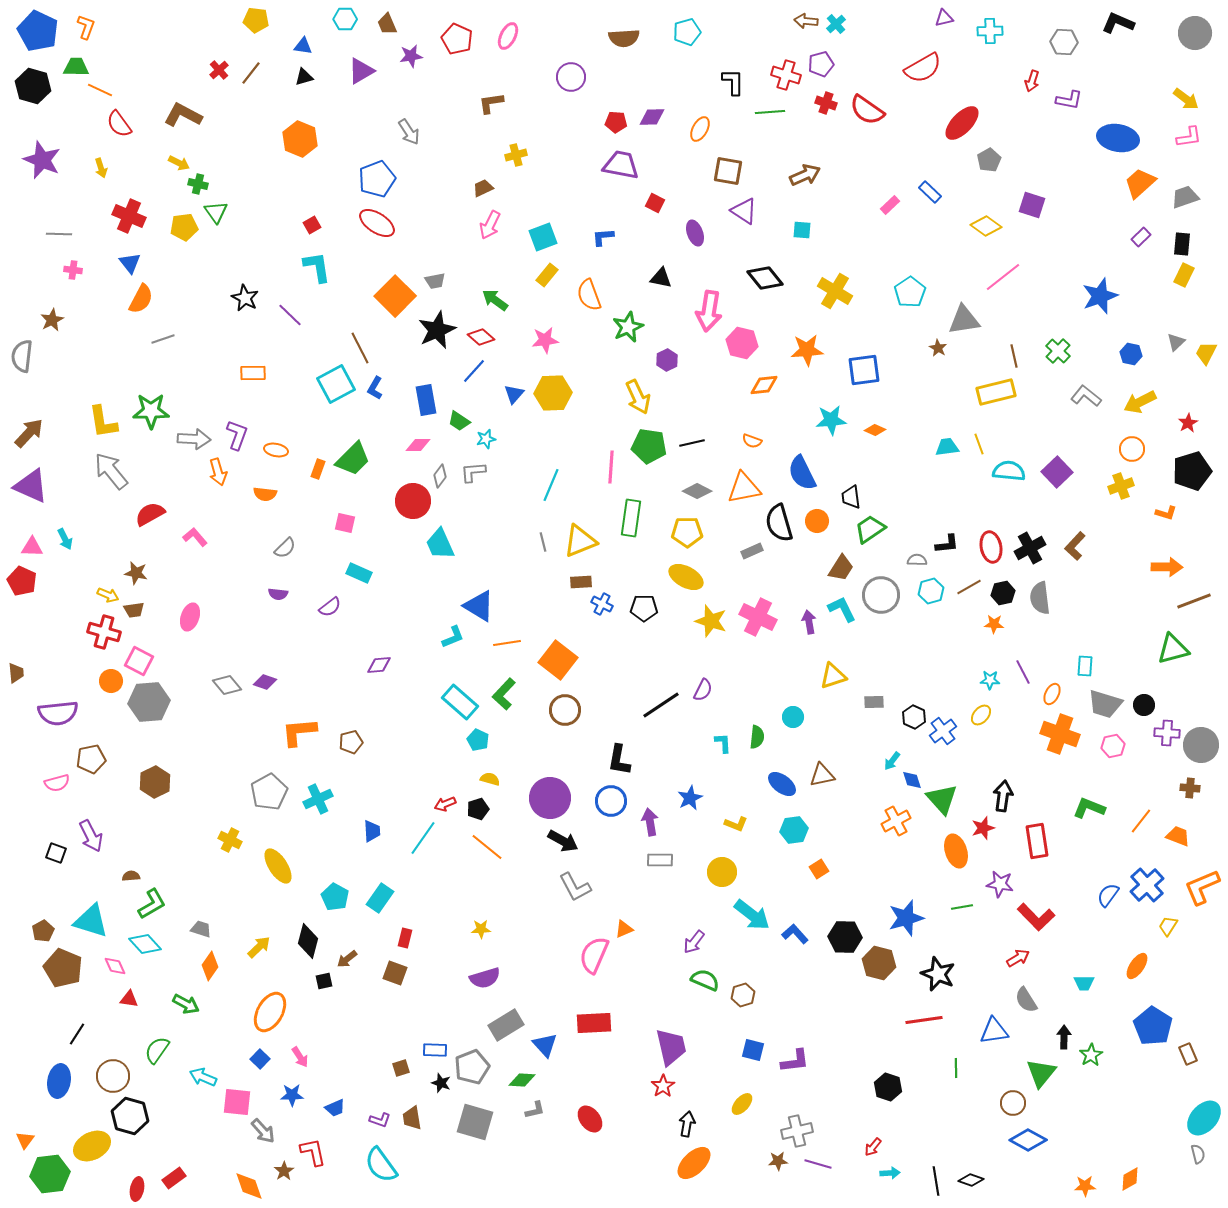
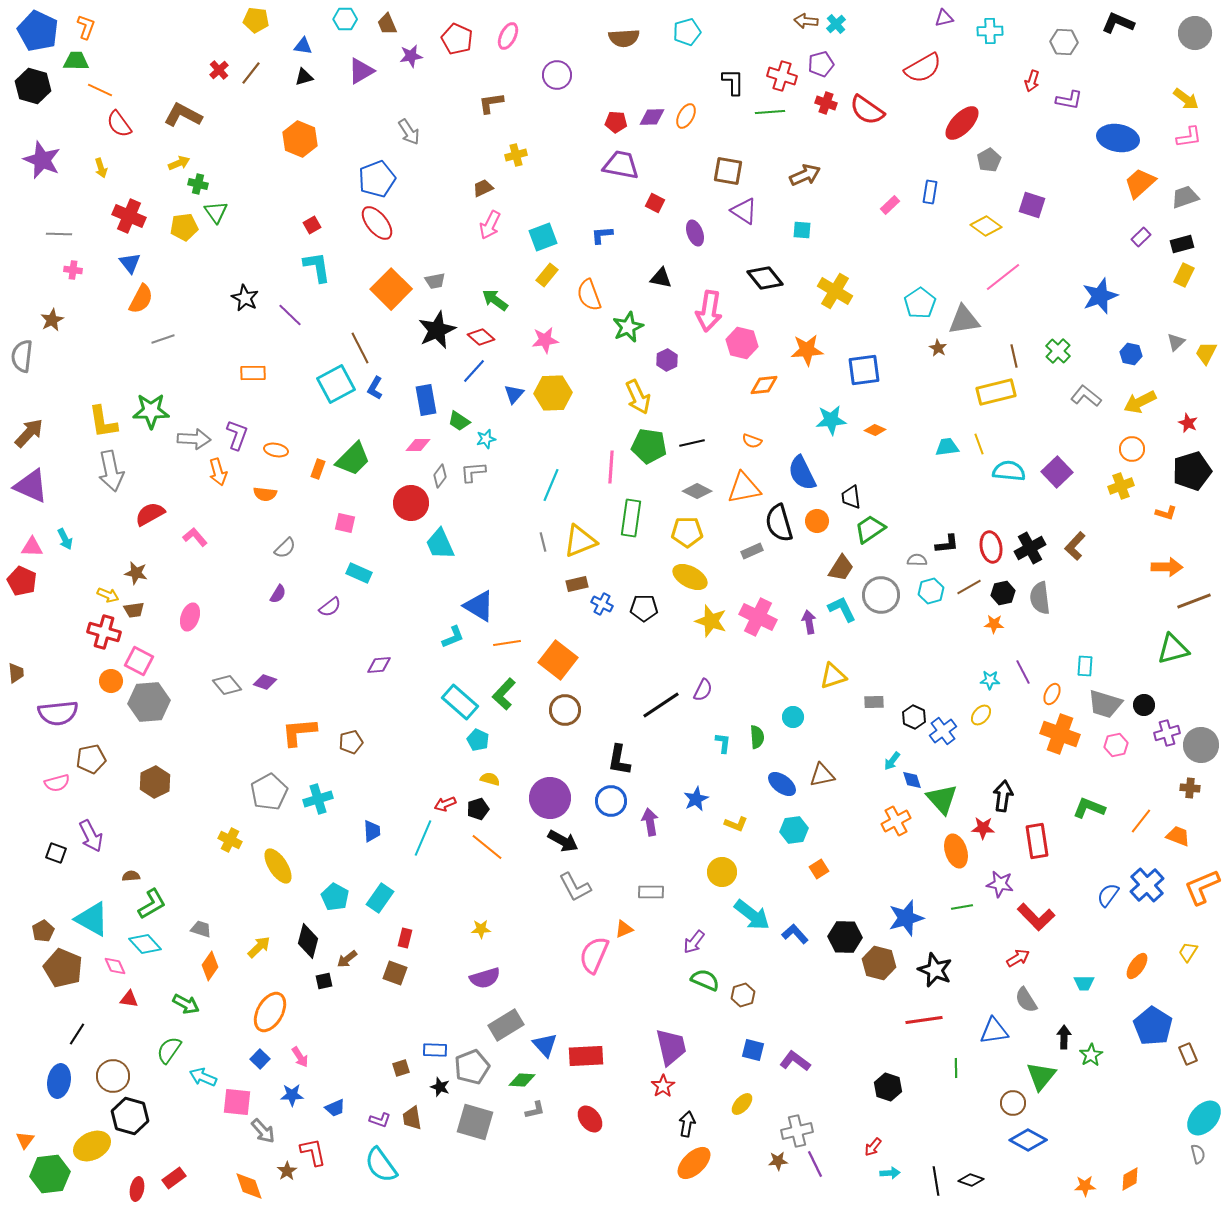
green trapezoid at (76, 67): moved 6 px up
red cross at (786, 75): moved 4 px left, 1 px down
purple circle at (571, 77): moved 14 px left, 2 px up
orange ellipse at (700, 129): moved 14 px left, 13 px up
yellow arrow at (179, 163): rotated 50 degrees counterclockwise
blue rectangle at (930, 192): rotated 55 degrees clockwise
red ellipse at (377, 223): rotated 18 degrees clockwise
blue L-shape at (603, 237): moved 1 px left, 2 px up
black rectangle at (1182, 244): rotated 70 degrees clockwise
cyan pentagon at (910, 292): moved 10 px right, 11 px down
orange square at (395, 296): moved 4 px left, 7 px up
red star at (1188, 423): rotated 18 degrees counterclockwise
gray arrow at (111, 471): rotated 153 degrees counterclockwise
red circle at (413, 501): moved 2 px left, 2 px down
yellow ellipse at (686, 577): moved 4 px right
brown rectangle at (581, 582): moved 4 px left, 2 px down; rotated 10 degrees counterclockwise
purple semicircle at (278, 594): rotated 66 degrees counterclockwise
purple cross at (1167, 733): rotated 20 degrees counterclockwise
green semicircle at (757, 737): rotated 10 degrees counterclockwise
cyan L-shape at (723, 743): rotated 10 degrees clockwise
pink hexagon at (1113, 746): moved 3 px right, 1 px up
blue star at (690, 798): moved 6 px right, 1 px down
cyan cross at (318, 799): rotated 8 degrees clockwise
red star at (983, 828): rotated 20 degrees clockwise
cyan line at (423, 838): rotated 12 degrees counterclockwise
gray rectangle at (660, 860): moved 9 px left, 32 px down
cyan triangle at (91, 921): moved 1 px right, 2 px up; rotated 12 degrees clockwise
yellow trapezoid at (1168, 926): moved 20 px right, 26 px down
black star at (938, 974): moved 3 px left, 4 px up
red rectangle at (594, 1023): moved 8 px left, 33 px down
green semicircle at (157, 1050): moved 12 px right
purple L-shape at (795, 1061): rotated 136 degrees counterclockwise
green triangle at (1041, 1073): moved 3 px down
black star at (441, 1083): moved 1 px left, 4 px down
purple line at (818, 1164): moved 3 px left; rotated 48 degrees clockwise
brown star at (284, 1171): moved 3 px right
